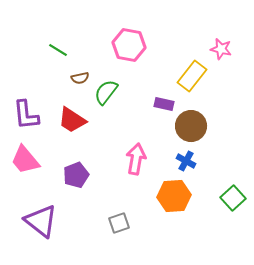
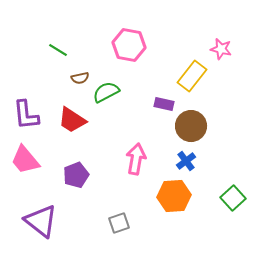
green semicircle: rotated 24 degrees clockwise
blue cross: rotated 24 degrees clockwise
